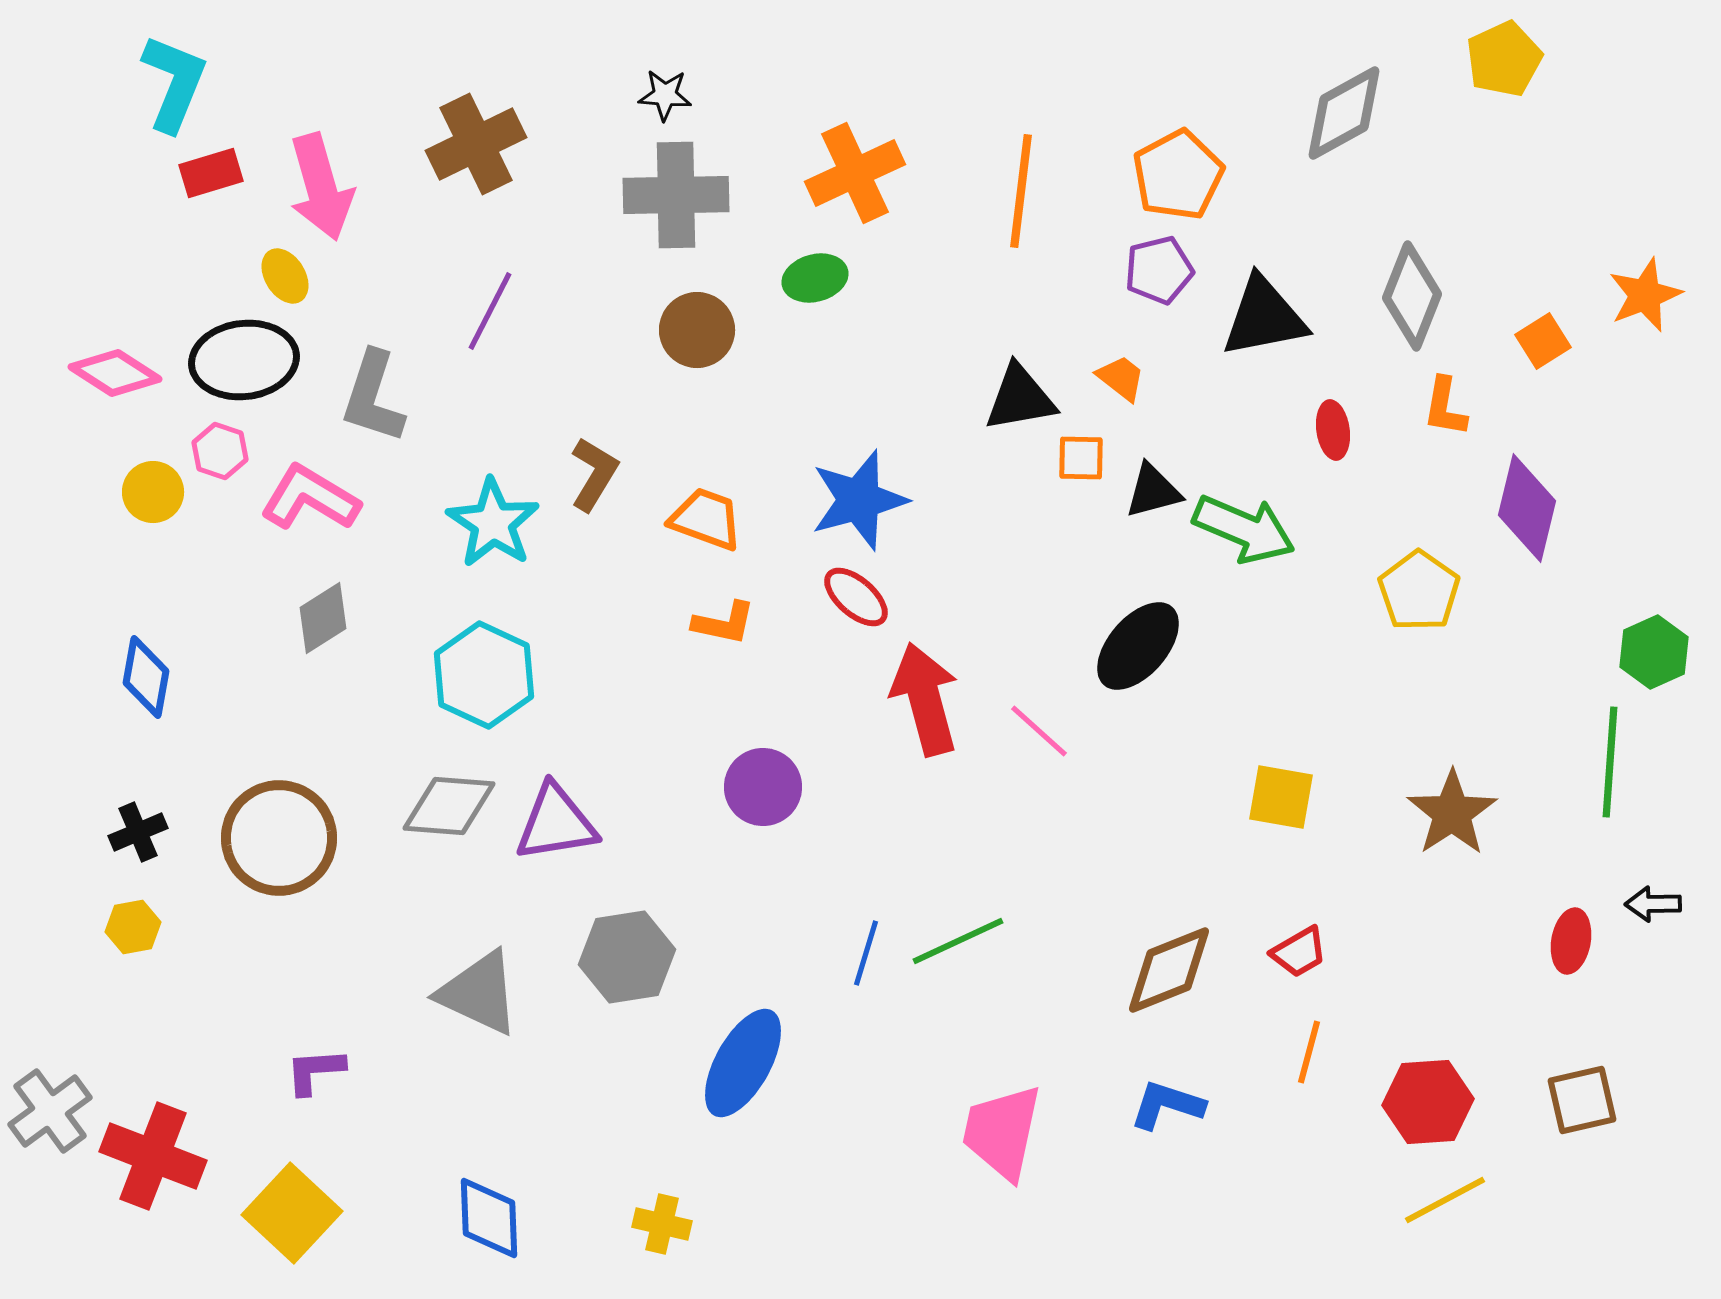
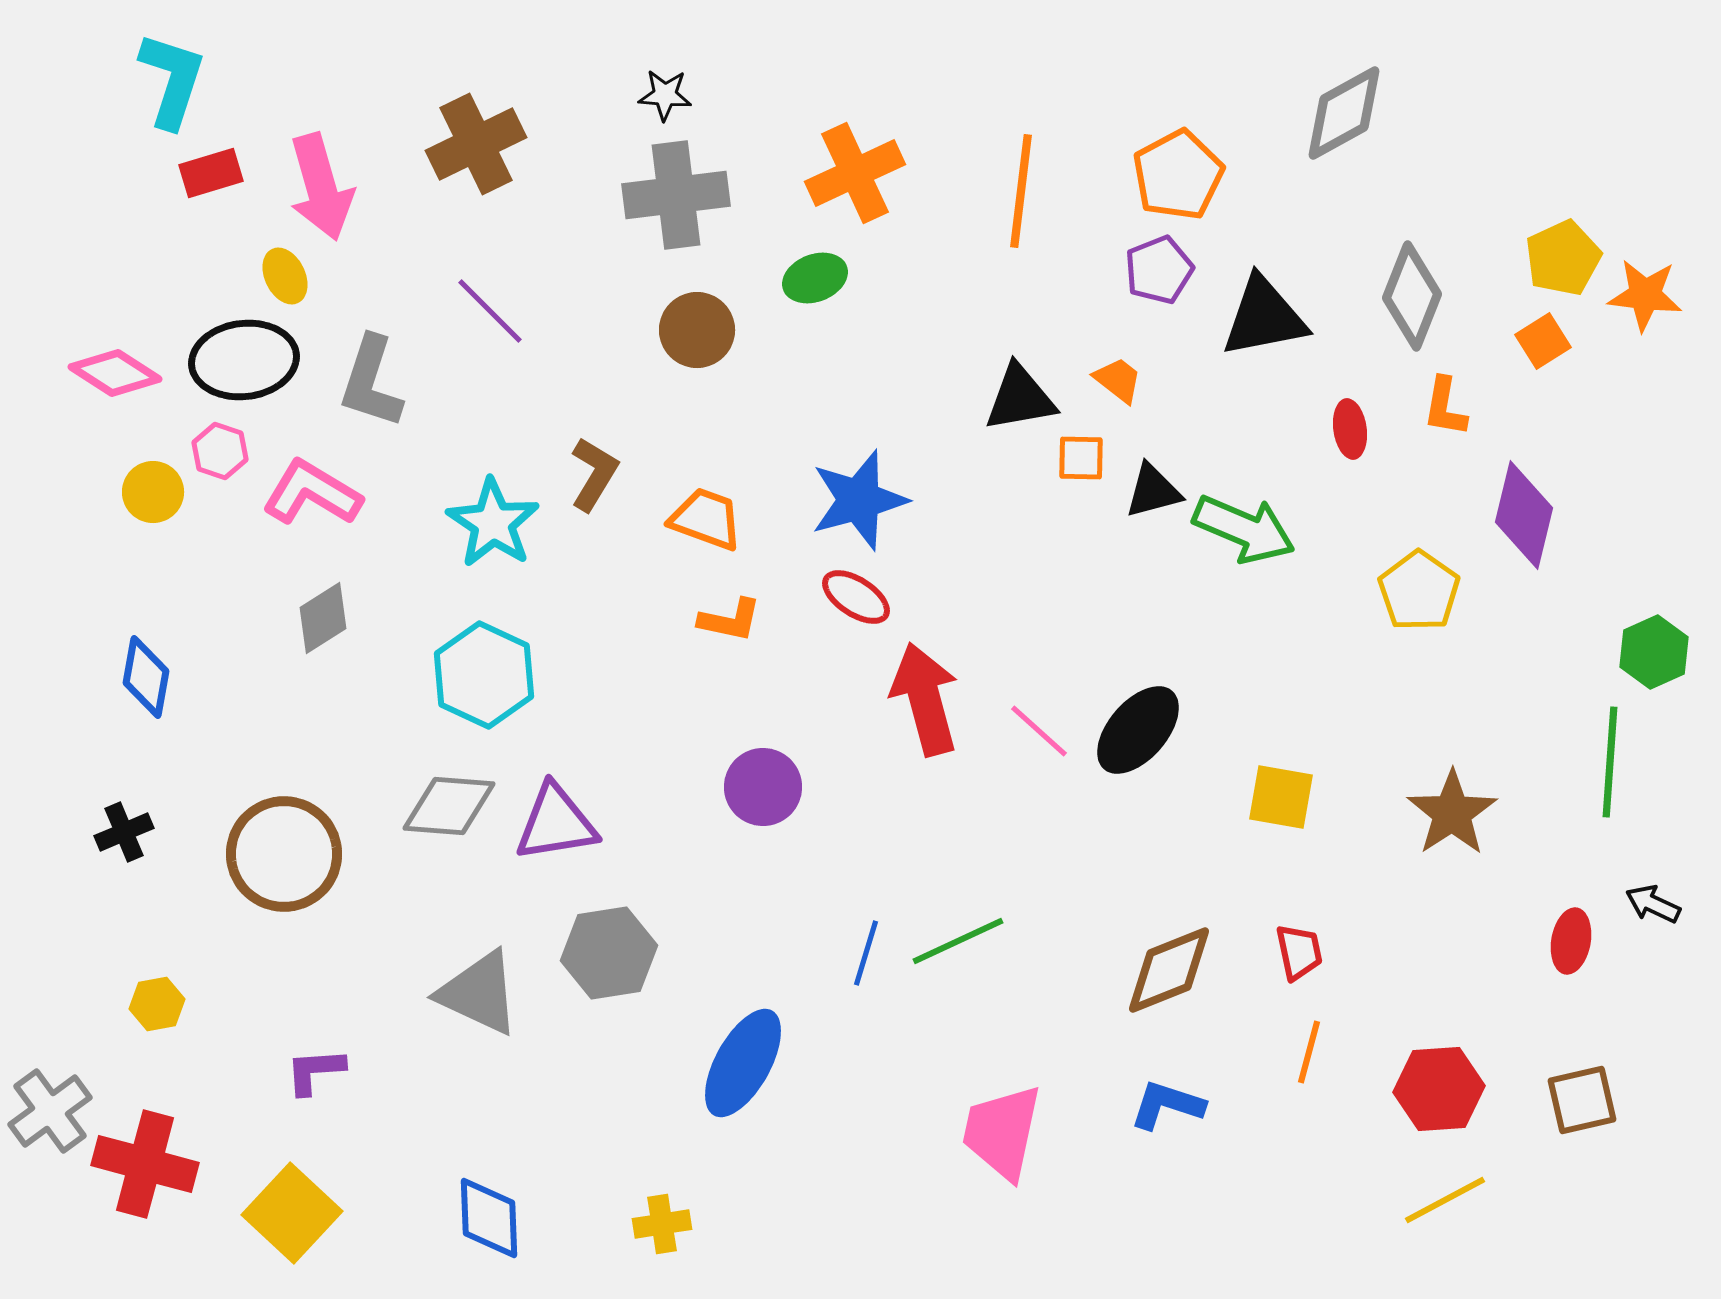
yellow pentagon at (1504, 59): moved 59 px right, 199 px down
cyan L-shape at (174, 83): moved 2 px left, 3 px up; rotated 4 degrees counterclockwise
gray cross at (676, 195): rotated 6 degrees counterclockwise
purple pentagon at (1159, 270): rotated 8 degrees counterclockwise
yellow ellipse at (285, 276): rotated 6 degrees clockwise
green ellipse at (815, 278): rotated 6 degrees counterclockwise
orange star at (1645, 295): rotated 28 degrees clockwise
purple line at (490, 311): rotated 72 degrees counterclockwise
orange trapezoid at (1121, 378): moved 3 px left, 2 px down
gray L-shape at (373, 397): moved 2 px left, 15 px up
red ellipse at (1333, 430): moved 17 px right, 1 px up
pink L-shape at (310, 498): moved 2 px right, 5 px up
purple diamond at (1527, 508): moved 3 px left, 7 px down
red ellipse at (856, 597): rotated 8 degrees counterclockwise
orange L-shape at (724, 623): moved 6 px right, 3 px up
black ellipse at (1138, 646): moved 84 px down
black cross at (138, 832): moved 14 px left
brown circle at (279, 838): moved 5 px right, 16 px down
black arrow at (1653, 904): rotated 26 degrees clockwise
yellow hexagon at (133, 927): moved 24 px right, 77 px down
red trapezoid at (1299, 952): rotated 72 degrees counterclockwise
gray hexagon at (627, 957): moved 18 px left, 4 px up
red hexagon at (1428, 1102): moved 11 px right, 13 px up
red cross at (153, 1156): moved 8 px left, 8 px down; rotated 6 degrees counterclockwise
yellow cross at (662, 1224): rotated 22 degrees counterclockwise
